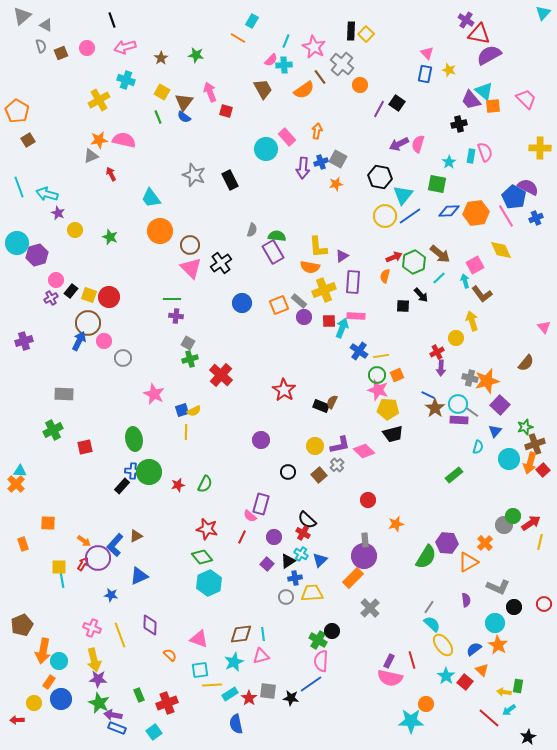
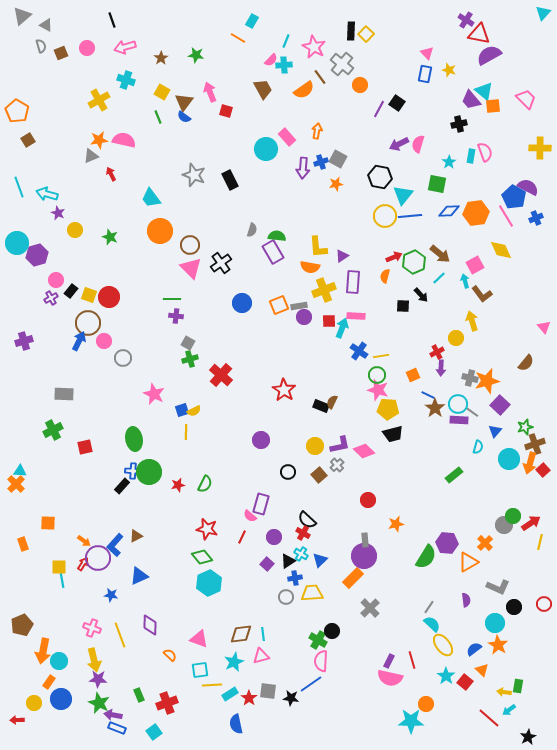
blue line at (410, 216): rotated 30 degrees clockwise
gray rectangle at (299, 301): moved 5 px down; rotated 49 degrees counterclockwise
orange square at (397, 375): moved 16 px right
